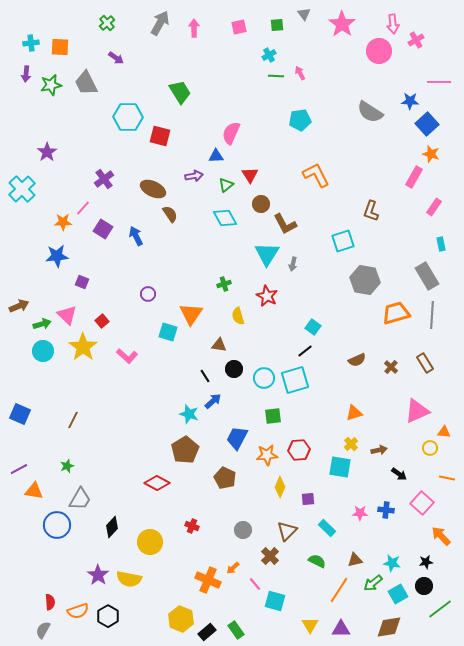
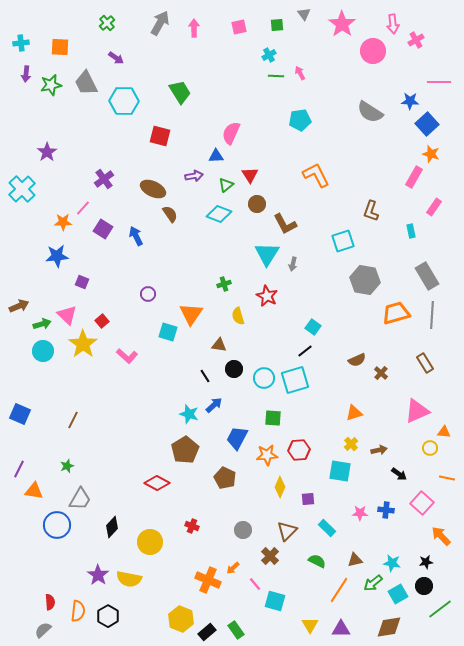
cyan cross at (31, 43): moved 10 px left
pink circle at (379, 51): moved 6 px left
cyan hexagon at (128, 117): moved 4 px left, 16 px up
brown circle at (261, 204): moved 4 px left
cyan diamond at (225, 218): moved 6 px left, 4 px up; rotated 40 degrees counterclockwise
cyan rectangle at (441, 244): moved 30 px left, 13 px up
yellow star at (83, 347): moved 3 px up
brown cross at (391, 367): moved 10 px left, 6 px down
blue arrow at (213, 401): moved 1 px right, 4 px down
green square at (273, 416): moved 2 px down; rotated 12 degrees clockwise
cyan square at (340, 467): moved 4 px down
purple line at (19, 469): rotated 36 degrees counterclockwise
orange semicircle at (78, 611): rotated 65 degrees counterclockwise
gray semicircle at (43, 630): rotated 18 degrees clockwise
